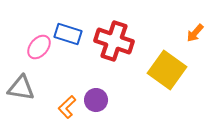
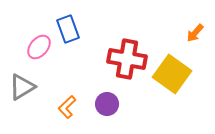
blue rectangle: moved 5 px up; rotated 52 degrees clockwise
red cross: moved 13 px right, 18 px down; rotated 9 degrees counterclockwise
yellow square: moved 5 px right, 4 px down
gray triangle: moved 1 px right, 1 px up; rotated 40 degrees counterclockwise
purple circle: moved 11 px right, 4 px down
